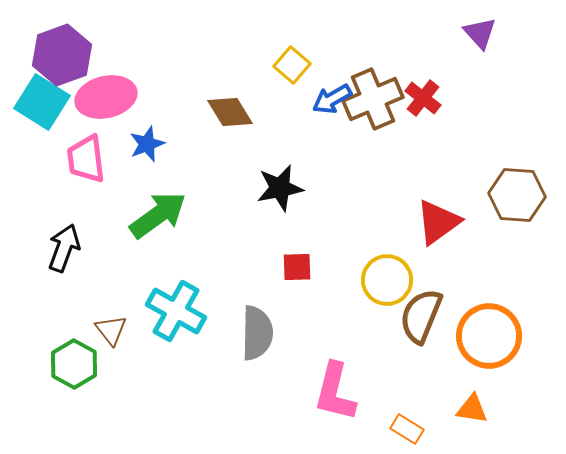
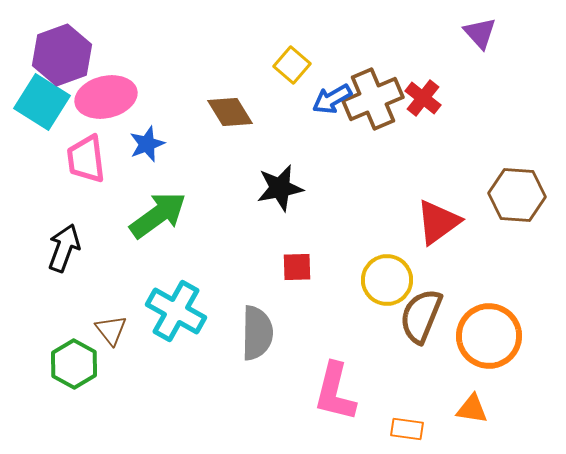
orange rectangle: rotated 24 degrees counterclockwise
